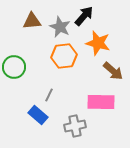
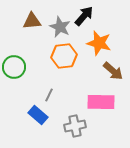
orange star: moved 1 px right
